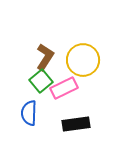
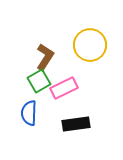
yellow circle: moved 7 px right, 15 px up
green square: moved 2 px left; rotated 10 degrees clockwise
